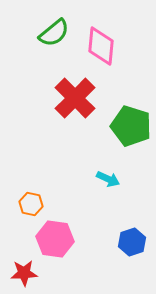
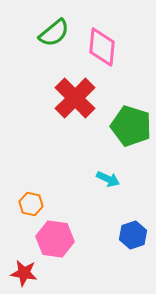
pink diamond: moved 1 px right, 1 px down
blue hexagon: moved 1 px right, 7 px up
red star: rotated 12 degrees clockwise
